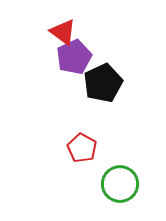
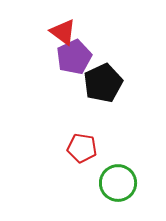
red pentagon: rotated 20 degrees counterclockwise
green circle: moved 2 px left, 1 px up
